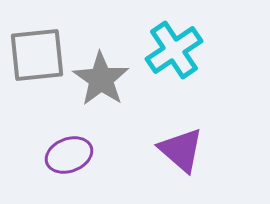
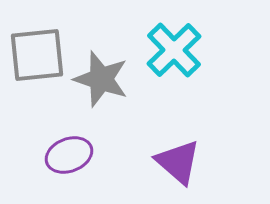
cyan cross: rotated 10 degrees counterclockwise
gray star: rotated 16 degrees counterclockwise
purple triangle: moved 3 px left, 12 px down
